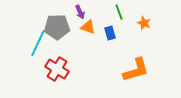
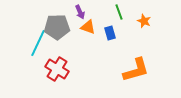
orange star: moved 2 px up
